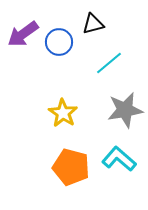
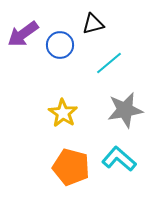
blue circle: moved 1 px right, 3 px down
